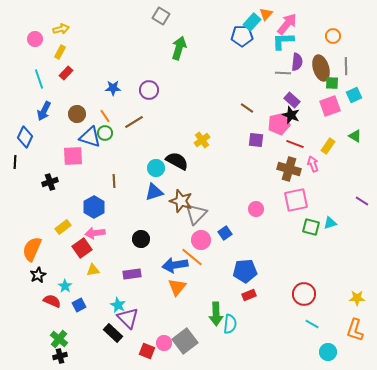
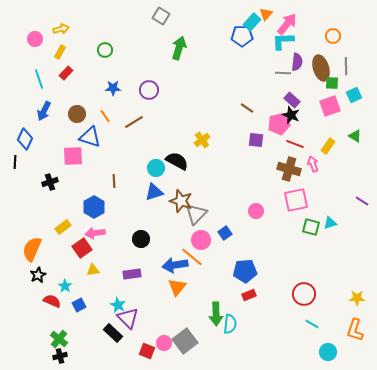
green circle at (105, 133): moved 83 px up
blue diamond at (25, 137): moved 2 px down
pink circle at (256, 209): moved 2 px down
